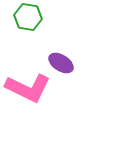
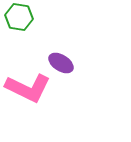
green hexagon: moved 9 px left
